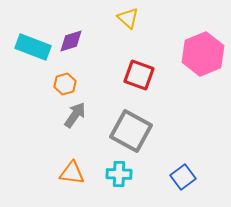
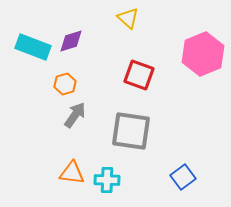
gray square: rotated 21 degrees counterclockwise
cyan cross: moved 12 px left, 6 px down
